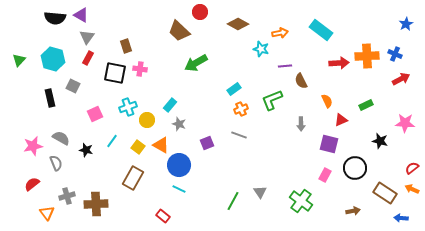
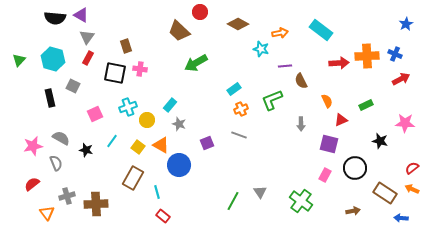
cyan line at (179, 189): moved 22 px left, 3 px down; rotated 48 degrees clockwise
